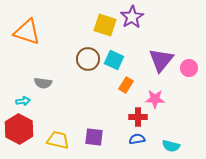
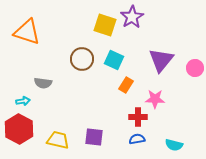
brown circle: moved 6 px left
pink circle: moved 6 px right
cyan semicircle: moved 3 px right, 1 px up
